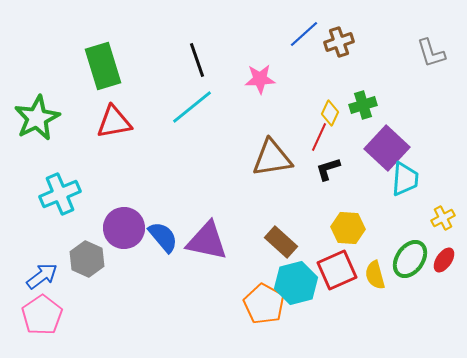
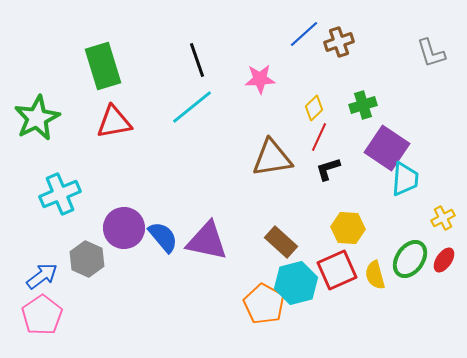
yellow diamond: moved 16 px left, 5 px up; rotated 20 degrees clockwise
purple square: rotated 9 degrees counterclockwise
